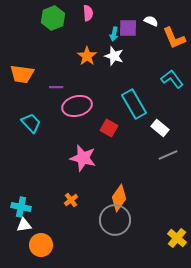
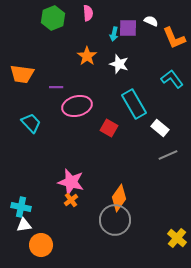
white star: moved 5 px right, 8 px down
pink star: moved 12 px left, 24 px down
